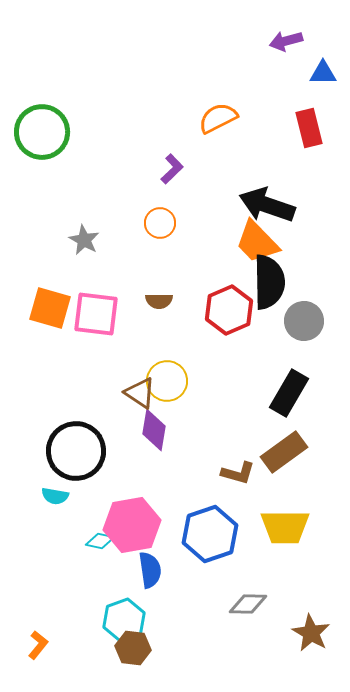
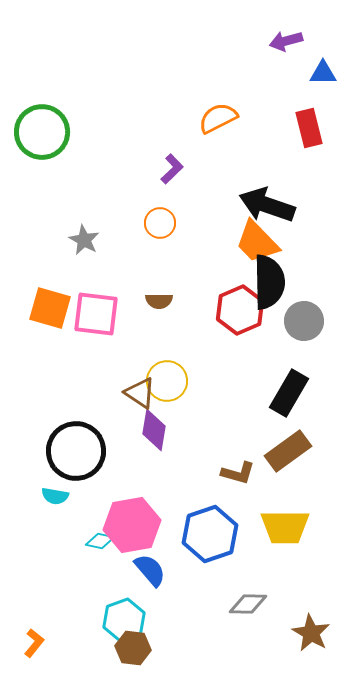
red hexagon: moved 11 px right
brown rectangle: moved 4 px right, 1 px up
blue semicircle: rotated 33 degrees counterclockwise
orange L-shape: moved 4 px left, 2 px up
